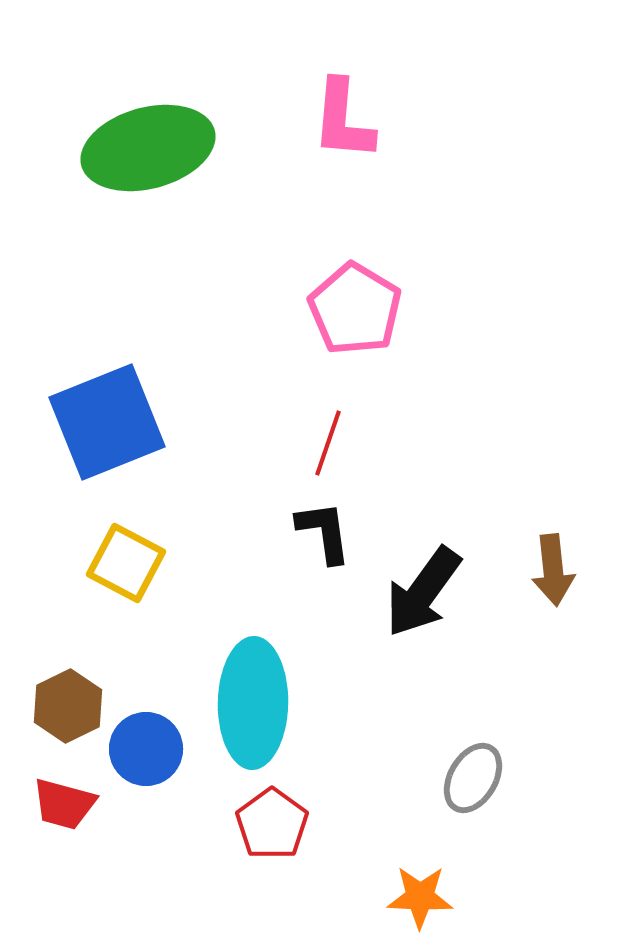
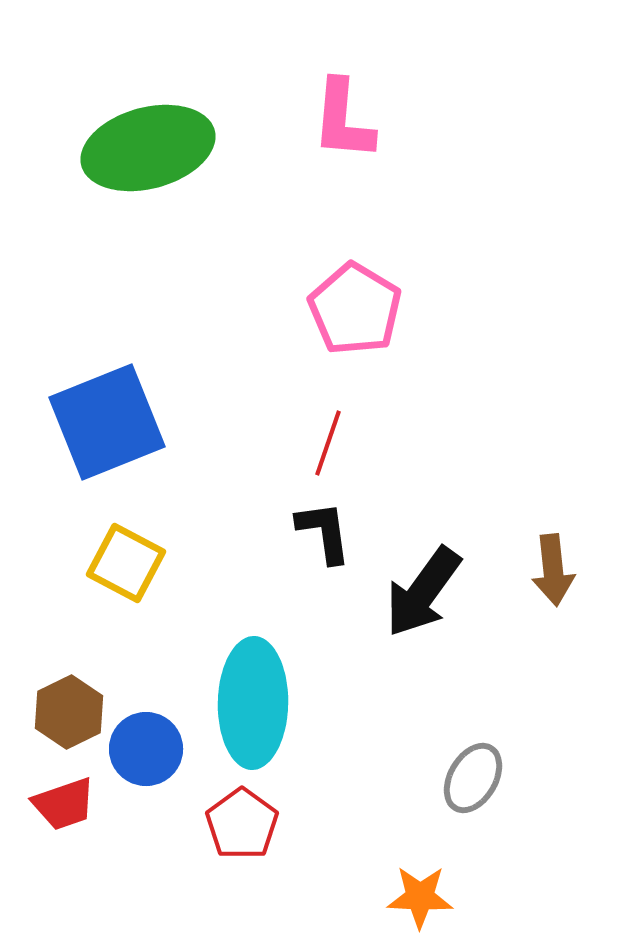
brown hexagon: moved 1 px right, 6 px down
red trapezoid: rotated 34 degrees counterclockwise
red pentagon: moved 30 px left
